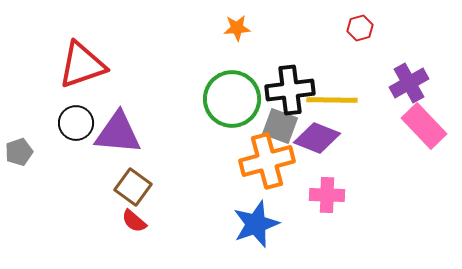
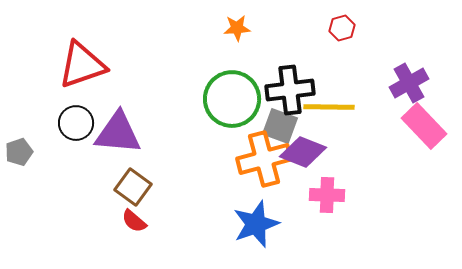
red hexagon: moved 18 px left
yellow line: moved 3 px left, 7 px down
purple diamond: moved 14 px left, 14 px down
orange cross: moved 3 px left, 2 px up
